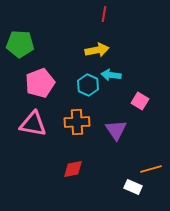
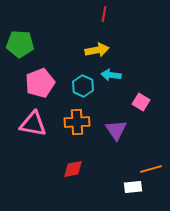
cyan hexagon: moved 5 px left, 1 px down
pink square: moved 1 px right, 1 px down
white rectangle: rotated 30 degrees counterclockwise
